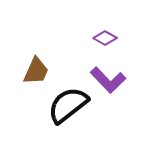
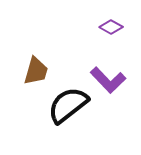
purple diamond: moved 6 px right, 11 px up
brown trapezoid: rotated 8 degrees counterclockwise
